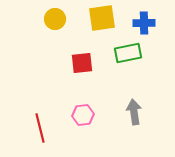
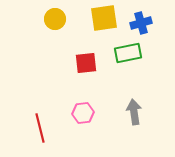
yellow square: moved 2 px right
blue cross: moved 3 px left; rotated 15 degrees counterclockwise
red square: moved 4 px right
pink hexagon: moved 2 px up
